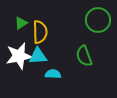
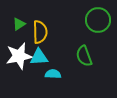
green triangle: moved 2 px left, 1 px down
cyan triangle: moved 1 px right, 1 px down
